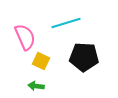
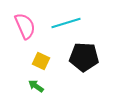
pink semicircle: moved 11 px up
green arrow: rotated 28 degrees clockwise
